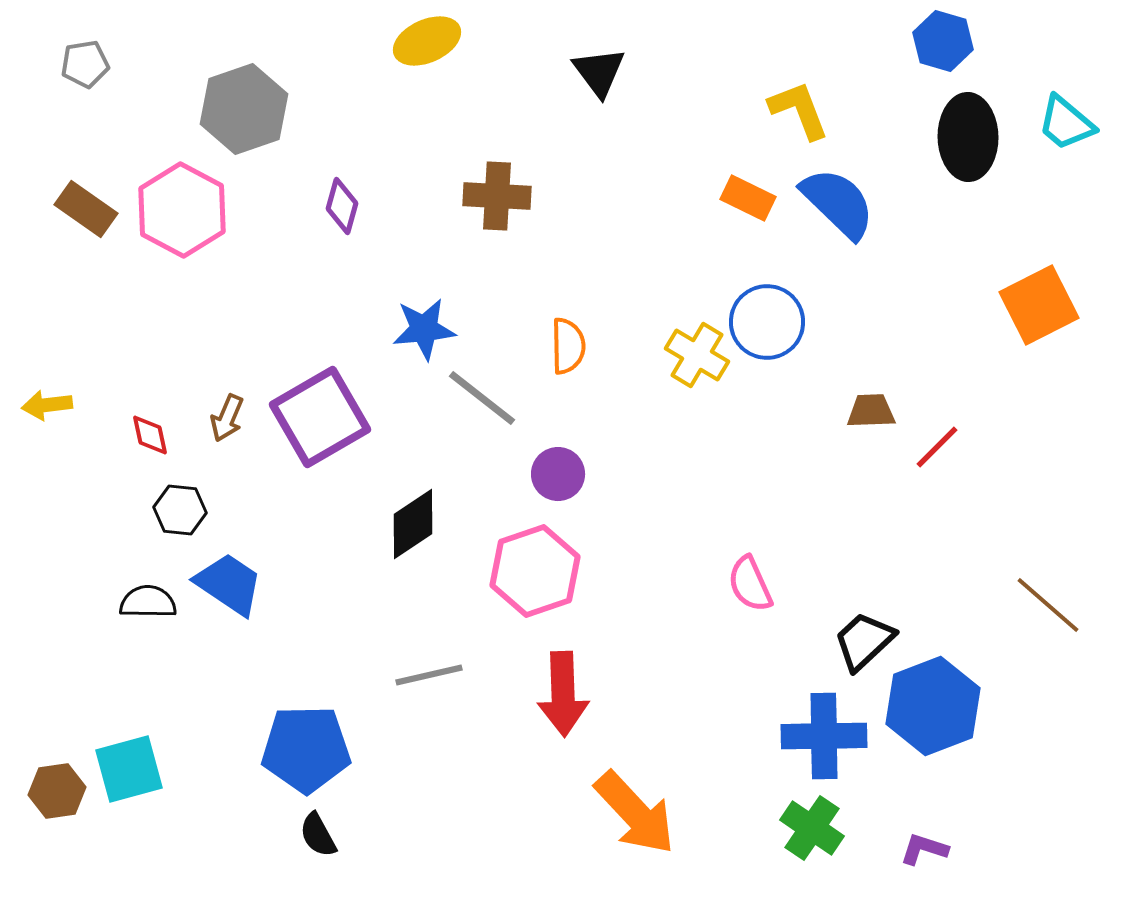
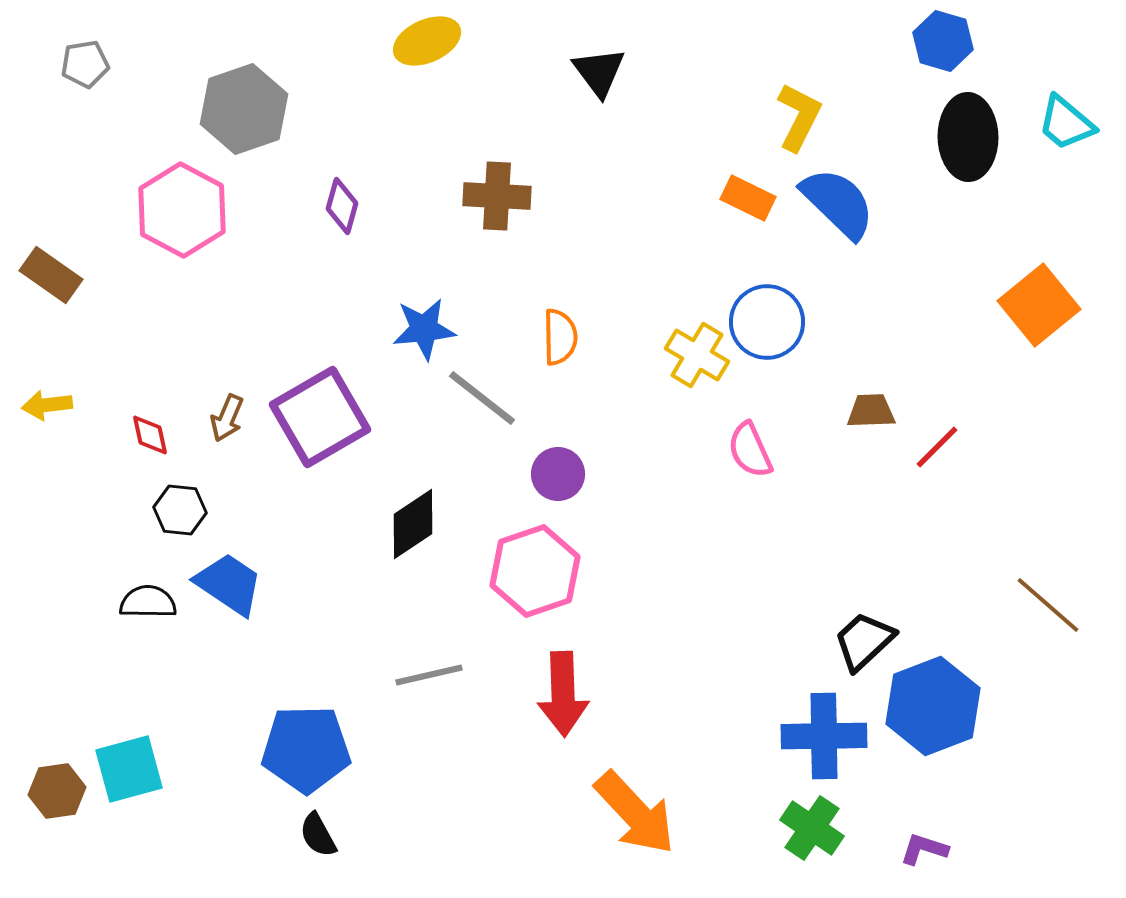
yellow L-shape at (799, 110): moved 7 px down; rotated 48 degrees clockwise
brown rectangle at (86, 209): moved 35 px left, 66 px down
orange square at (1039, 305): rotated 12 degrees counterclockwise
orange semicircle at (568, 346): moved 8 px left, 9 px up
pink semicircle at (750, 584): moved 134 px up
